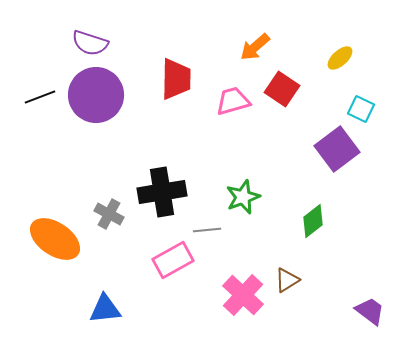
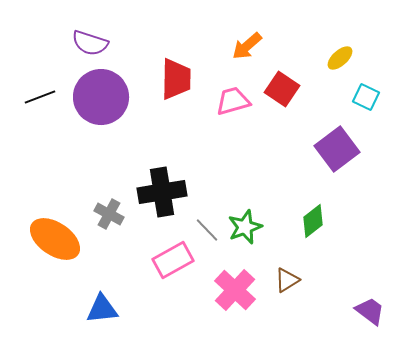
orange arrow: moved 8 px left, 1 px up
purple circle: moved 5 px right, 2 px down
cyan square: moved 5 px right, 12 px up
green star: moved 2 px right, 30 px down
gray line: rotated 52 degrees clockwise
pink cross: moved 8 px left, 5 px up
blue triangle: moved 3 px left
